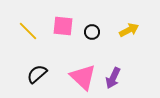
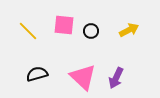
pink square: moved 1 px right, 1 px up
black circle: moved 1 px left, 1 px up
black semicircle: rotated 25 degrees clockwise
purple arrow: moved 3 px right
